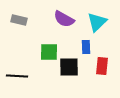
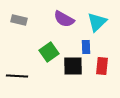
green square: rotated 36 degrees counterclockwise
black square: moved 4 px right, 1 px up
